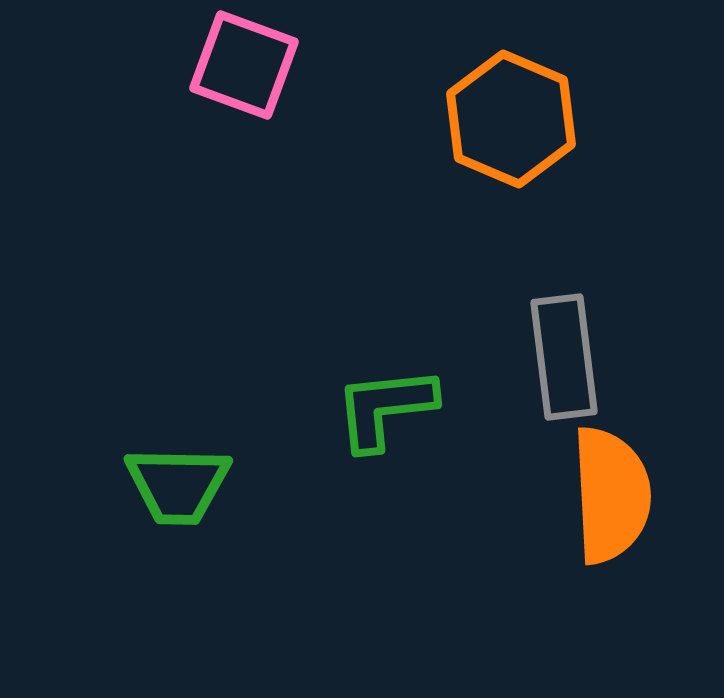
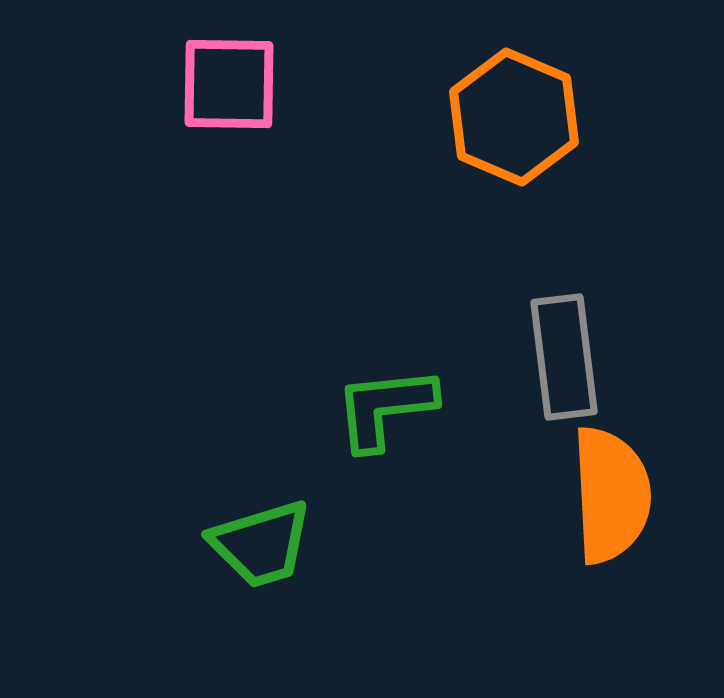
pink square: moved 15 px left, 19 px down; rotated 19 degrees counterclockwise
orange hexagon: moved 3 px right, 2 px up
green trapezoid: moved 83 px right, 59 px down; rotated 18 degrees counterclockwise
